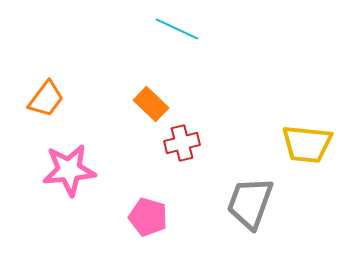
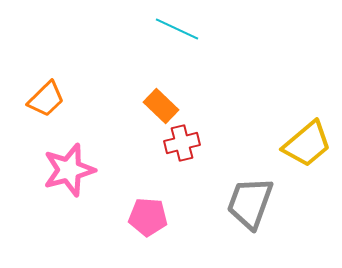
orange trapezoid: rotated 9 degrees clockwise
orange rectangle: moved 10 px right, 2 px down
yellow trapezoid: rotated 46 degrees counterclockwise
pink star: rotated 10 degrees counterclockwise
pink pentagon: rotated 12 degrees counterclockwise
